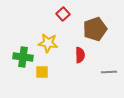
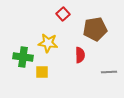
brown pentagon: rotated 10 degrees clockwise
